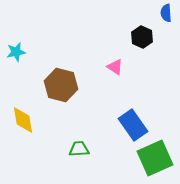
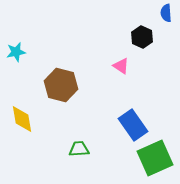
pink triangle: moved 6 px right, 1 px up
yellow diamond: moved 1 px left, 1 px up
